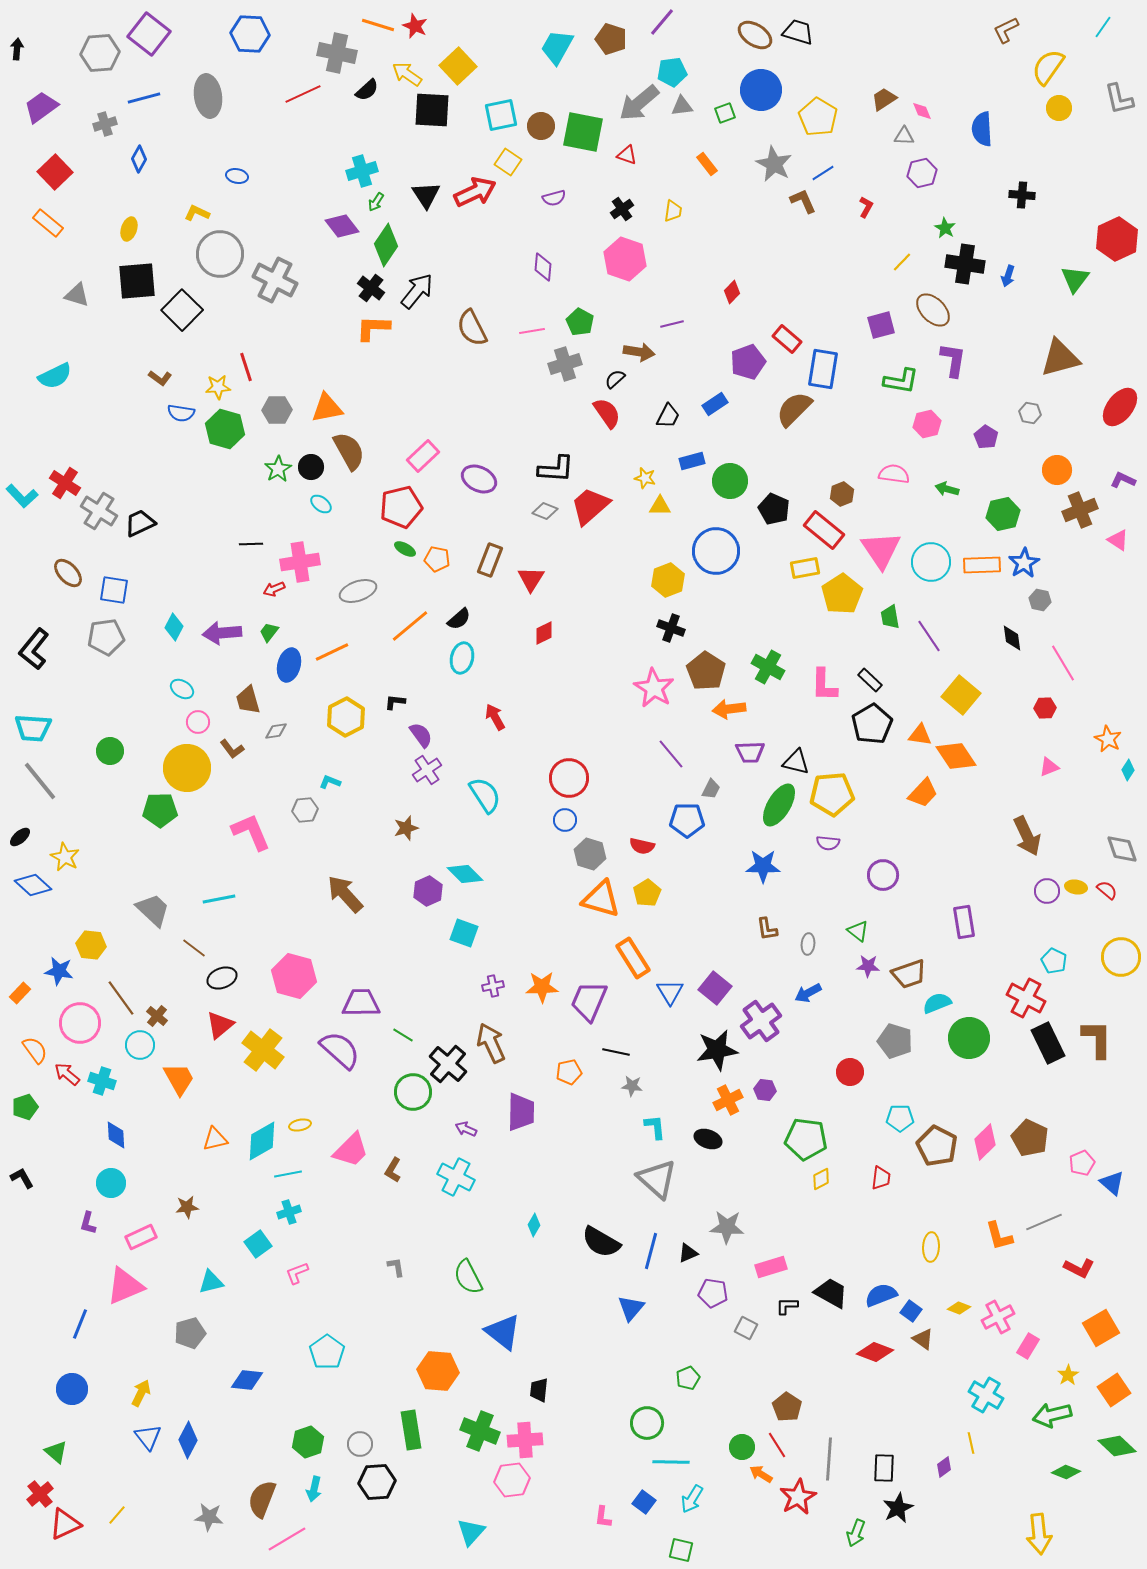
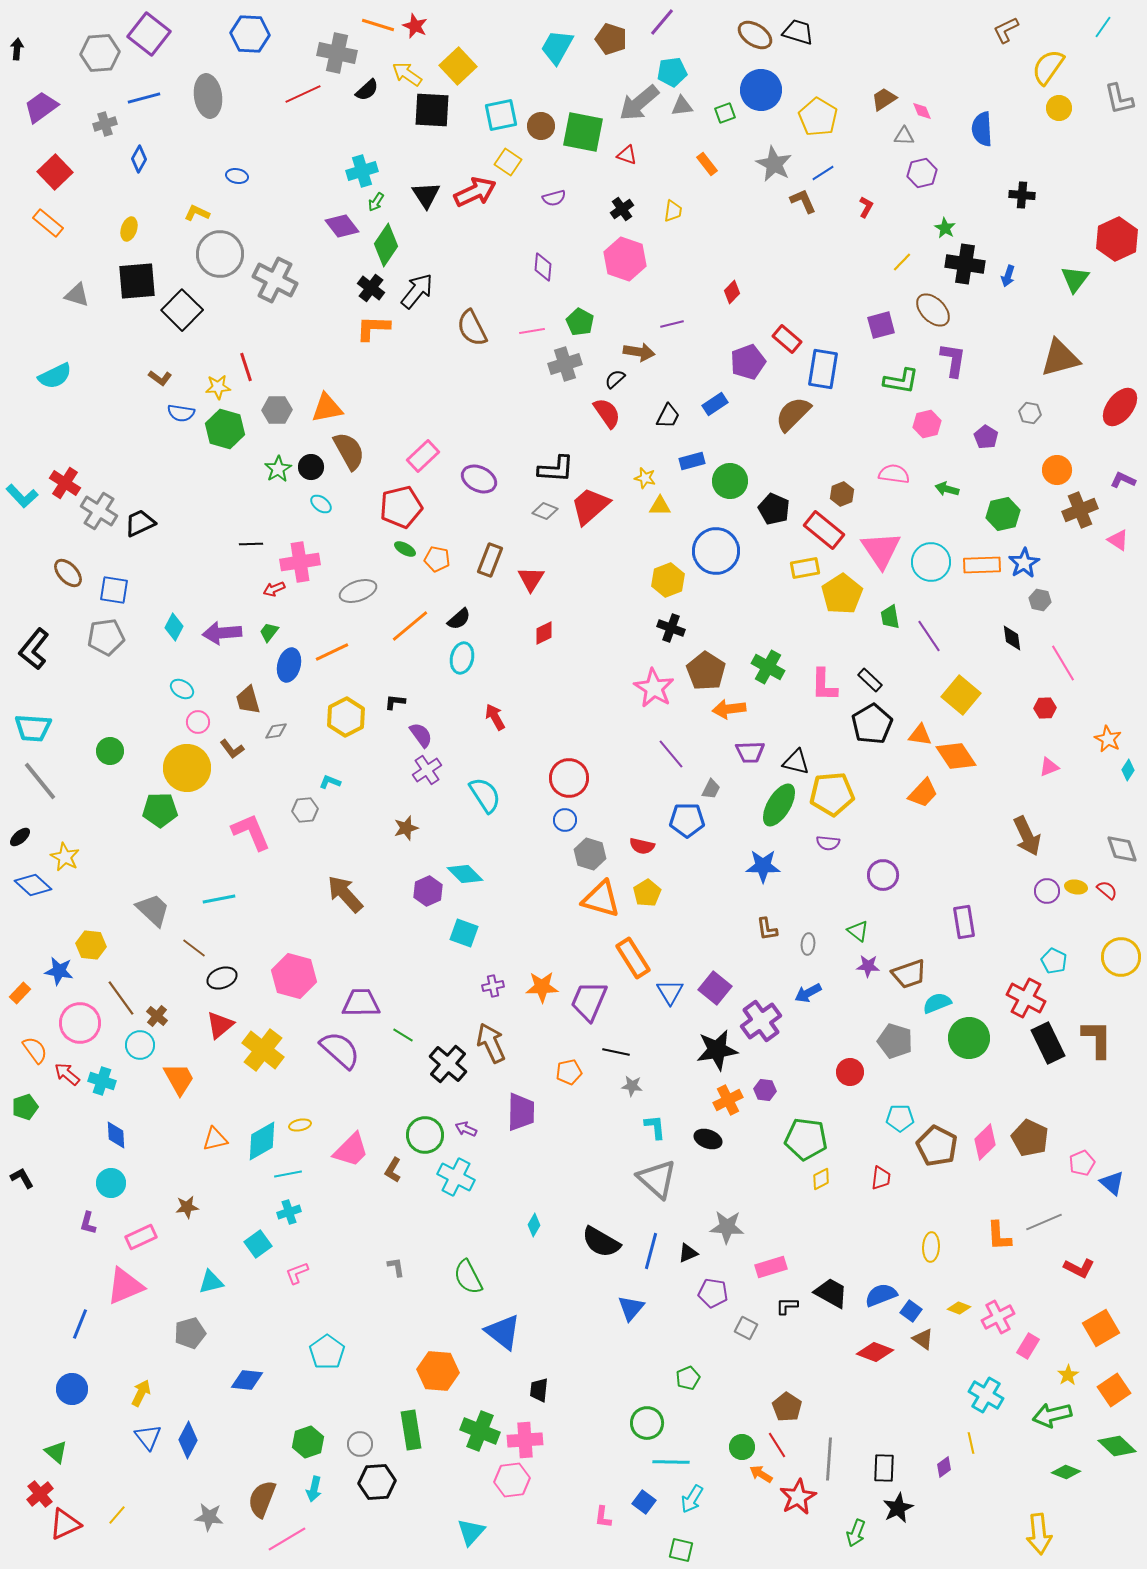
brown semicircle at (794, 409): moved 1 px left, 5 px down
green circle at (413, 1092): moved 12 px right, 43 px down
orange L-shape at (999, 1236): rotated 12 degrees clockwise
